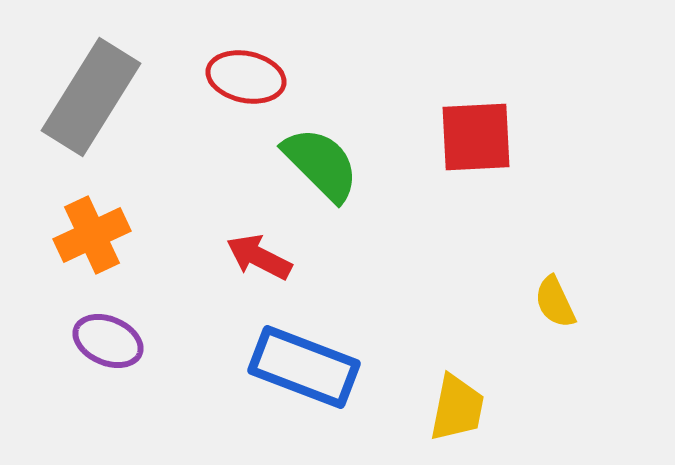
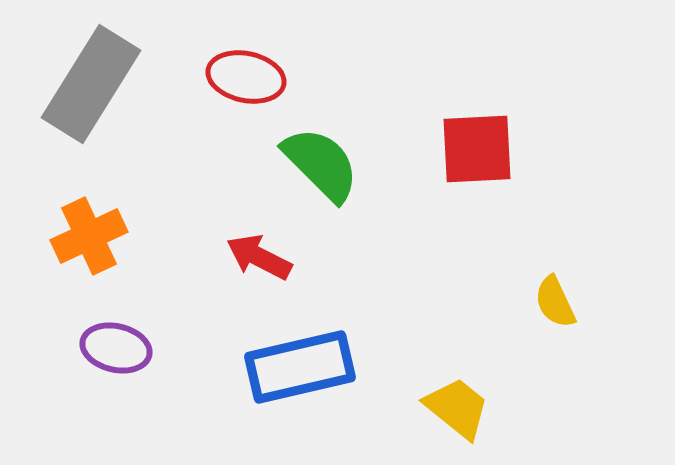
gray rectangle: moved 13 px up
red square: moved 1 px right, 12 px down
orange cross: moved 3 px left, 1 px down
purple ellipse: moved 8 px right, 7 px down; rotated 10 degrees counterclockwise
blue rectangle: moved 4 px left; rotated 34 degrees counterclockwise
yellow trapezoid: rotated 62 degrees counterclockwise
